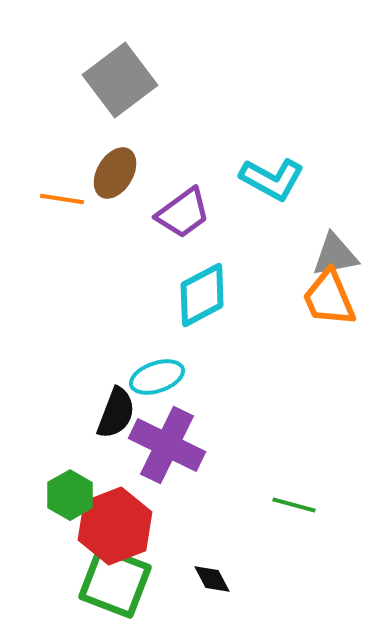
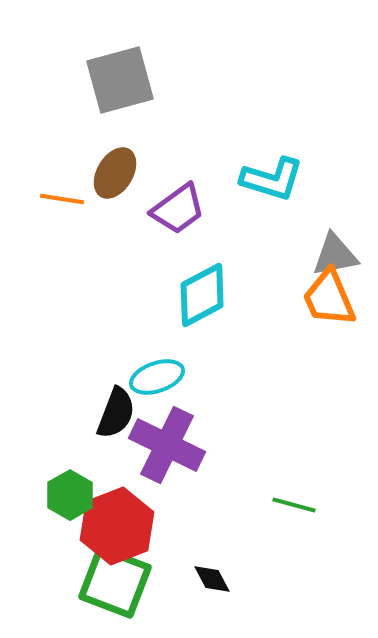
gray square: rotated 22 degrees clockwise
cyan L-shape: rotated 12 degrees counterclockwise
purple trapezoid: moved 5 px left, 4 px up
red hexagon: moved 2 px right
